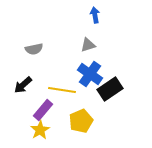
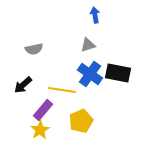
black rectangle: moved 8 px right, 16 px up; rotated 45 degrees clockwise
